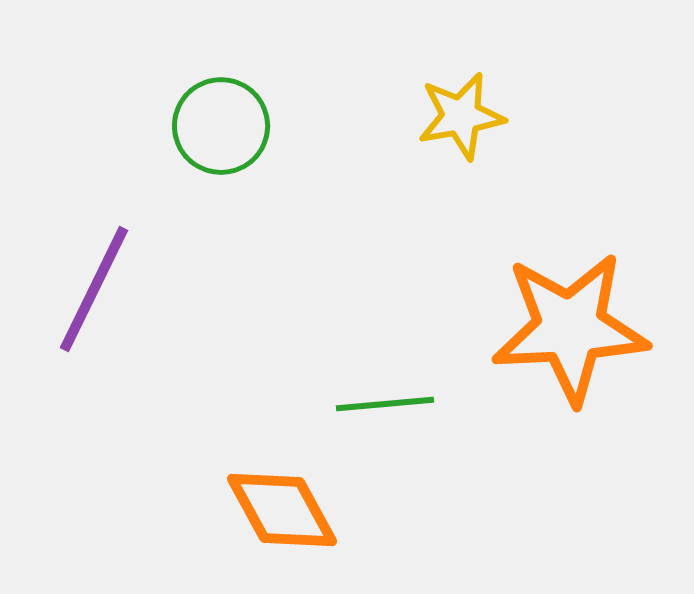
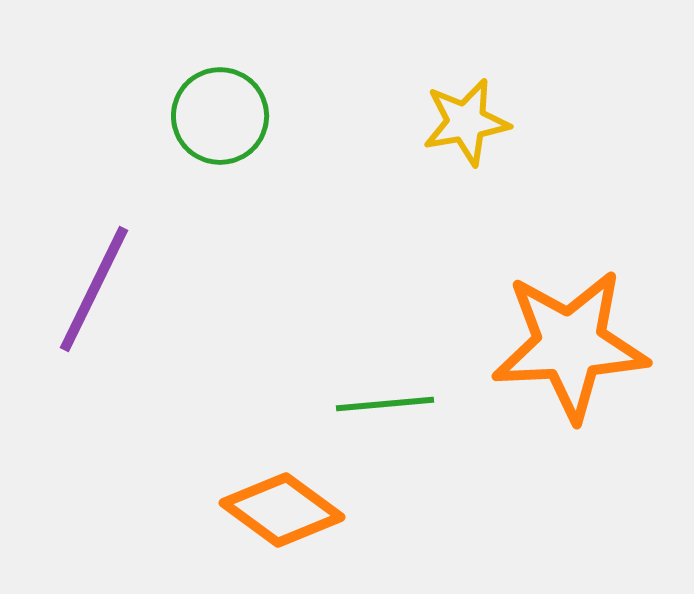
yellow star: moved 5 px right, 6 px down
green circle: moved 1 px left, 10 px up
orange star: moved 17 px down
orange diamond: rotated 25 degrees counterclockwise
